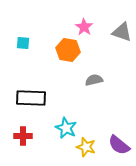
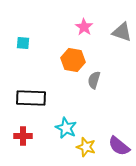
orange hexagon: moved 5 px right, 10 px down
gray semicircle: rotated 60 degrees counterclockwise
purple semicircle: moved 1 px down
